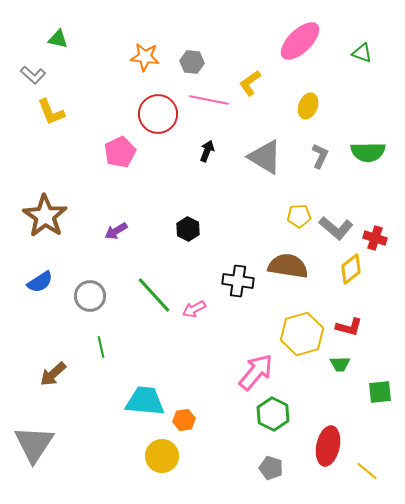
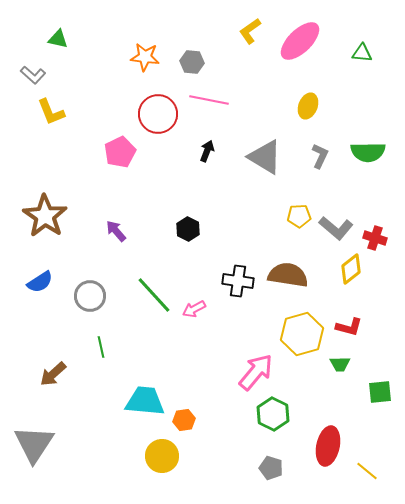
green triangle at (362, 53): rotated 15 degrees counterclockwise
yellow L-shape at (250, 83): moved 52 px up
purple arrow at (116, 231): rotated 80 degrees clockwise
brown semicircle at (288, 266): moved 9 px down
